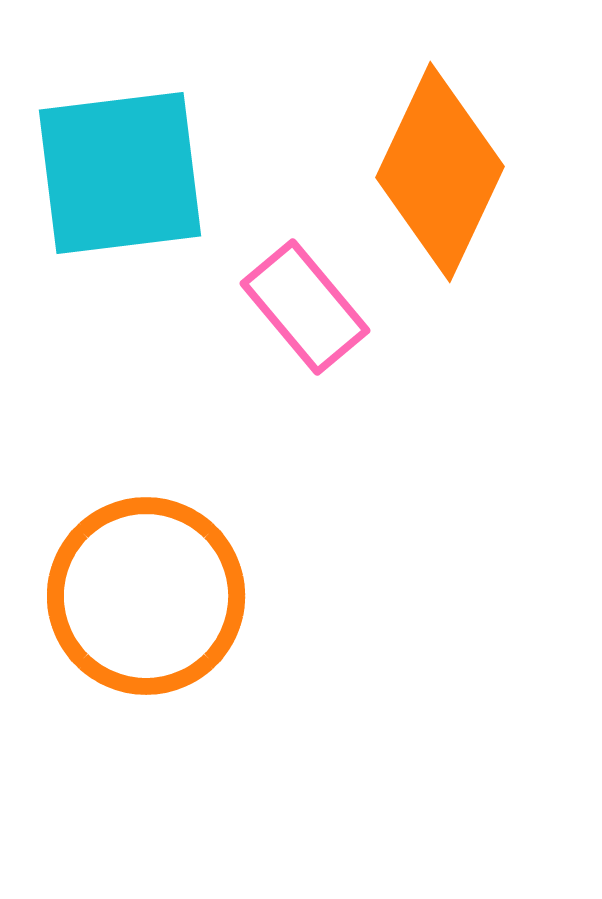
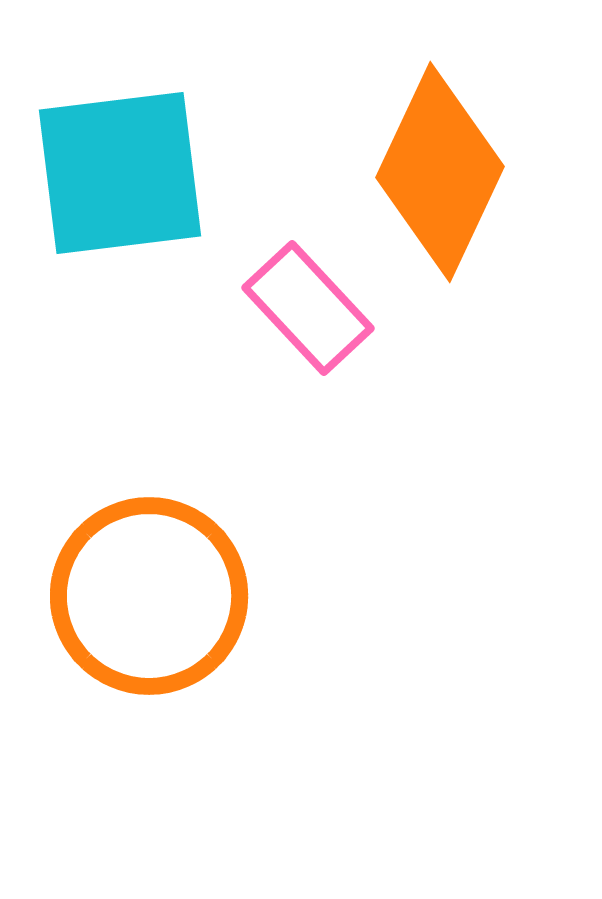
pink rectangle: moved 3 px right, 1 px down; rotated 3 degrees counterclockwise
orange circle: moved 3 px right
